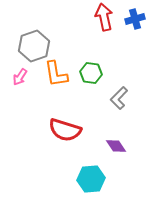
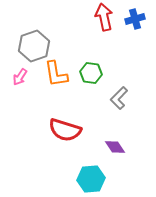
purple diamond: moved 1 px left, 1 px down
